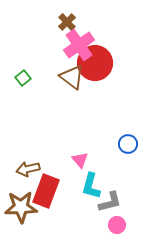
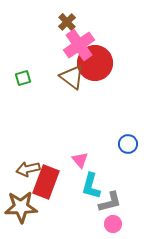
green square: rotated 21 degrees clockwise
red rectangle: moved 9 px up
pink circle: moved 4 px left, 1 px up
